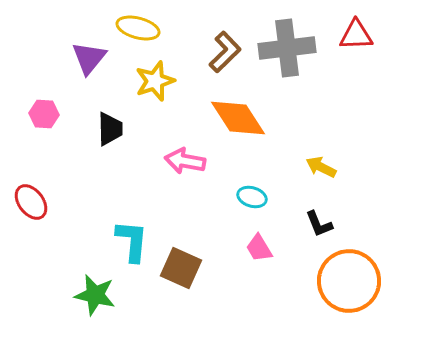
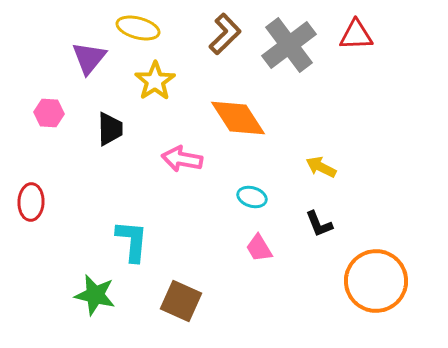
gray cross: moved 2 px right, 3 px up; rotated 30 degrees counterclockwise
brown L-shape: moved 18 px up
yellow star: rotated 15 degrees counterclockwise
pink hexagon: moved 5 px right, 1 px up
pink arrow: moved 3 px left, 2 px up
red ellipse: rotated 39 degrees clockwise
brown square: moved 33 px down
orange circle: moved 27 px right
